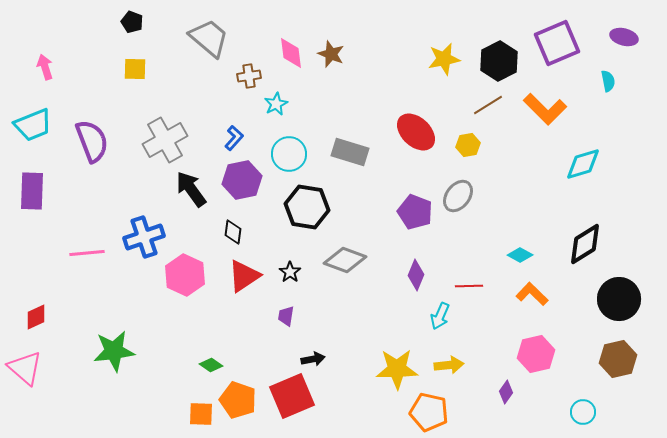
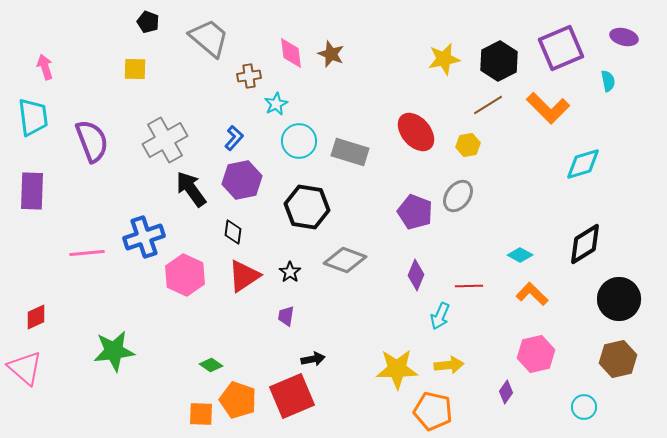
black pentagon at (132, 22): moved 16 px right
purple square at (557, 43): moved 4 px right, 5 px down
orange L-shape at (545, 109): moved 3 px right, 1 px up
cyan trapezoid at (33, 125): moved 8 px up; rotated 75 degrees counterclockwise
red ellipse at (416, 132): rotated 6 degrees clockwise
cyan circle at (289, 154): moved 10 px right, 13 px up
orange pentagon at (429, 412): moved 4 px right, 1 px up
cyan circle at (583, 412): moved 1 px right, 5 px up
